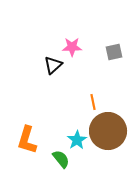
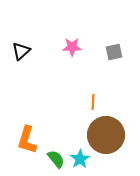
black triangle: moved 32 px left, 14 px up
orange line: rotated 14 degrees clockwise
brown circle: moved 2 px left, 4 px down
cyan star: moved 3 px right, 19 px down
green semicircle: moved 5 px left
